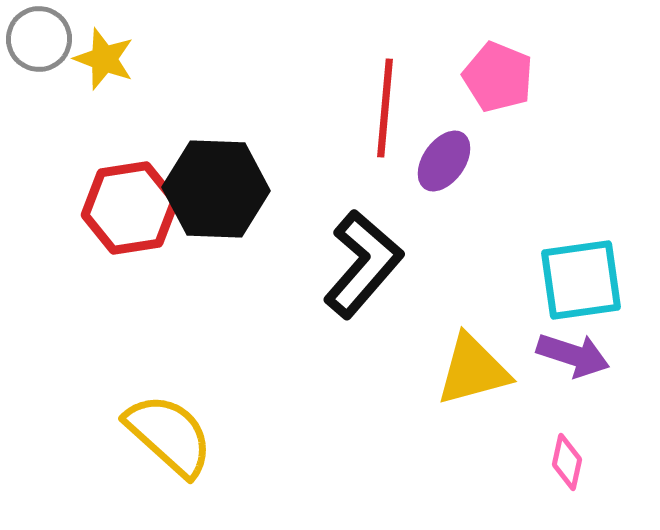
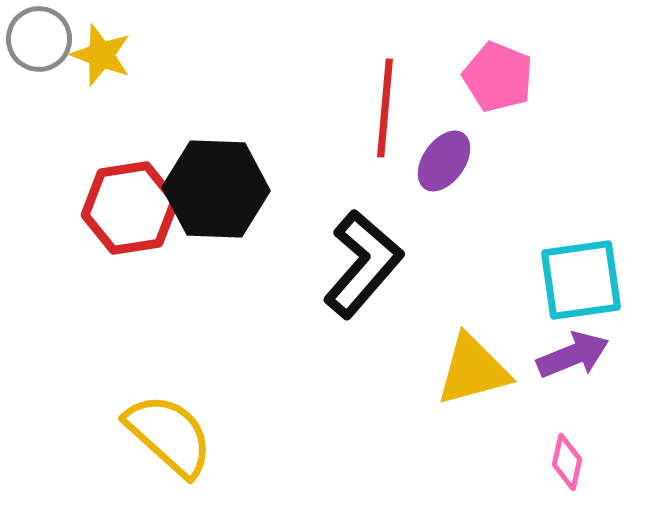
yellow star: moved 3 px left, 4 px up
purple arrow: rotated 40 degrees counterclockwise
